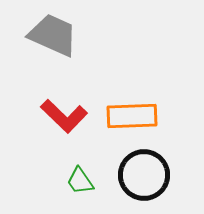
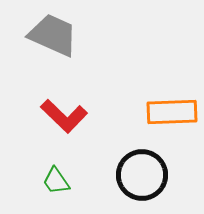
orange rectangle: moved 40 px right, 4 px up
black circle: moved 2 px left
green trapezoid: moved 24 px left
